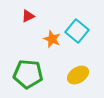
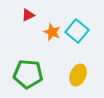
red triangle: moved 1 px up
orange star: moved 7 px up
yellow ellipse: rotated 35 degrees counterclockwise
